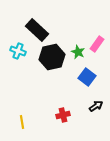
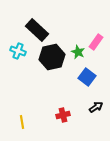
pink rectangle: moved 1 px left, 2 px up
black arrow: moved 1 px down
